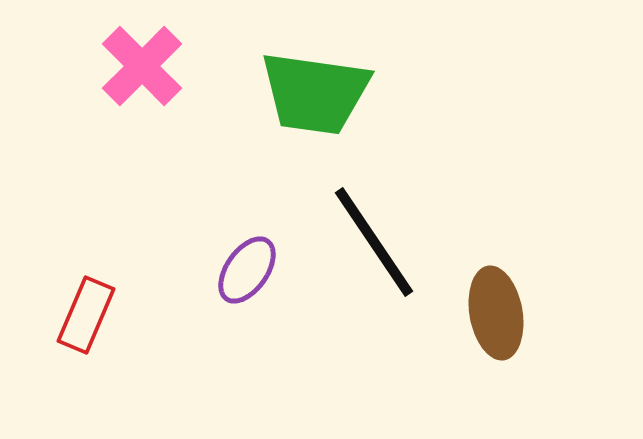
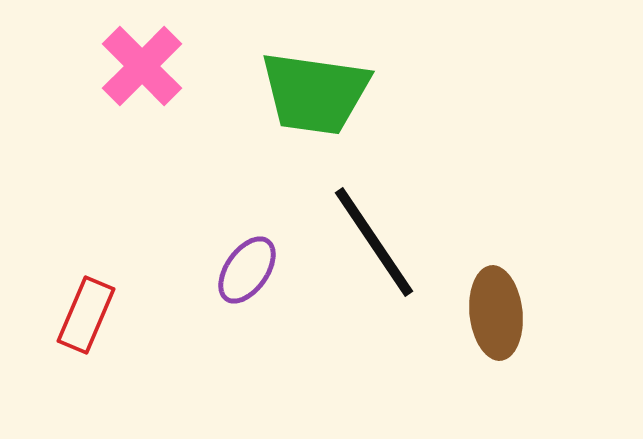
brown ellipse: rotated 4 degrees clockwise
